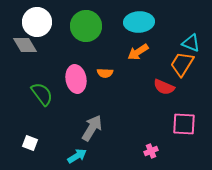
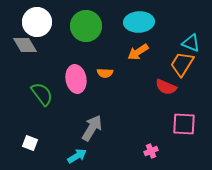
red semicircle: moved 2 px right
